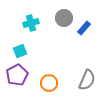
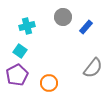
gray circle: moved 1 px left, 1 px up
cyan cross: moved 4 px left, 3 px down
blue rectangle: moved 2 px right, 1 px up
cyan square: rotated 32 degrees counterclockwise
gray semicircle: moved 6 px right, 12 px up; rotated 15 degrees clockwise
